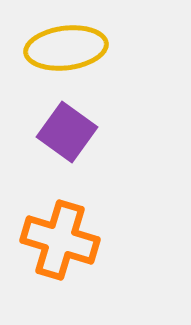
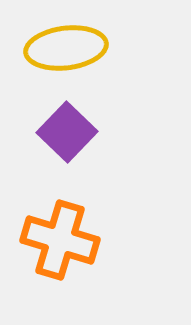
purple square: rotated 8 degrees clockwise
